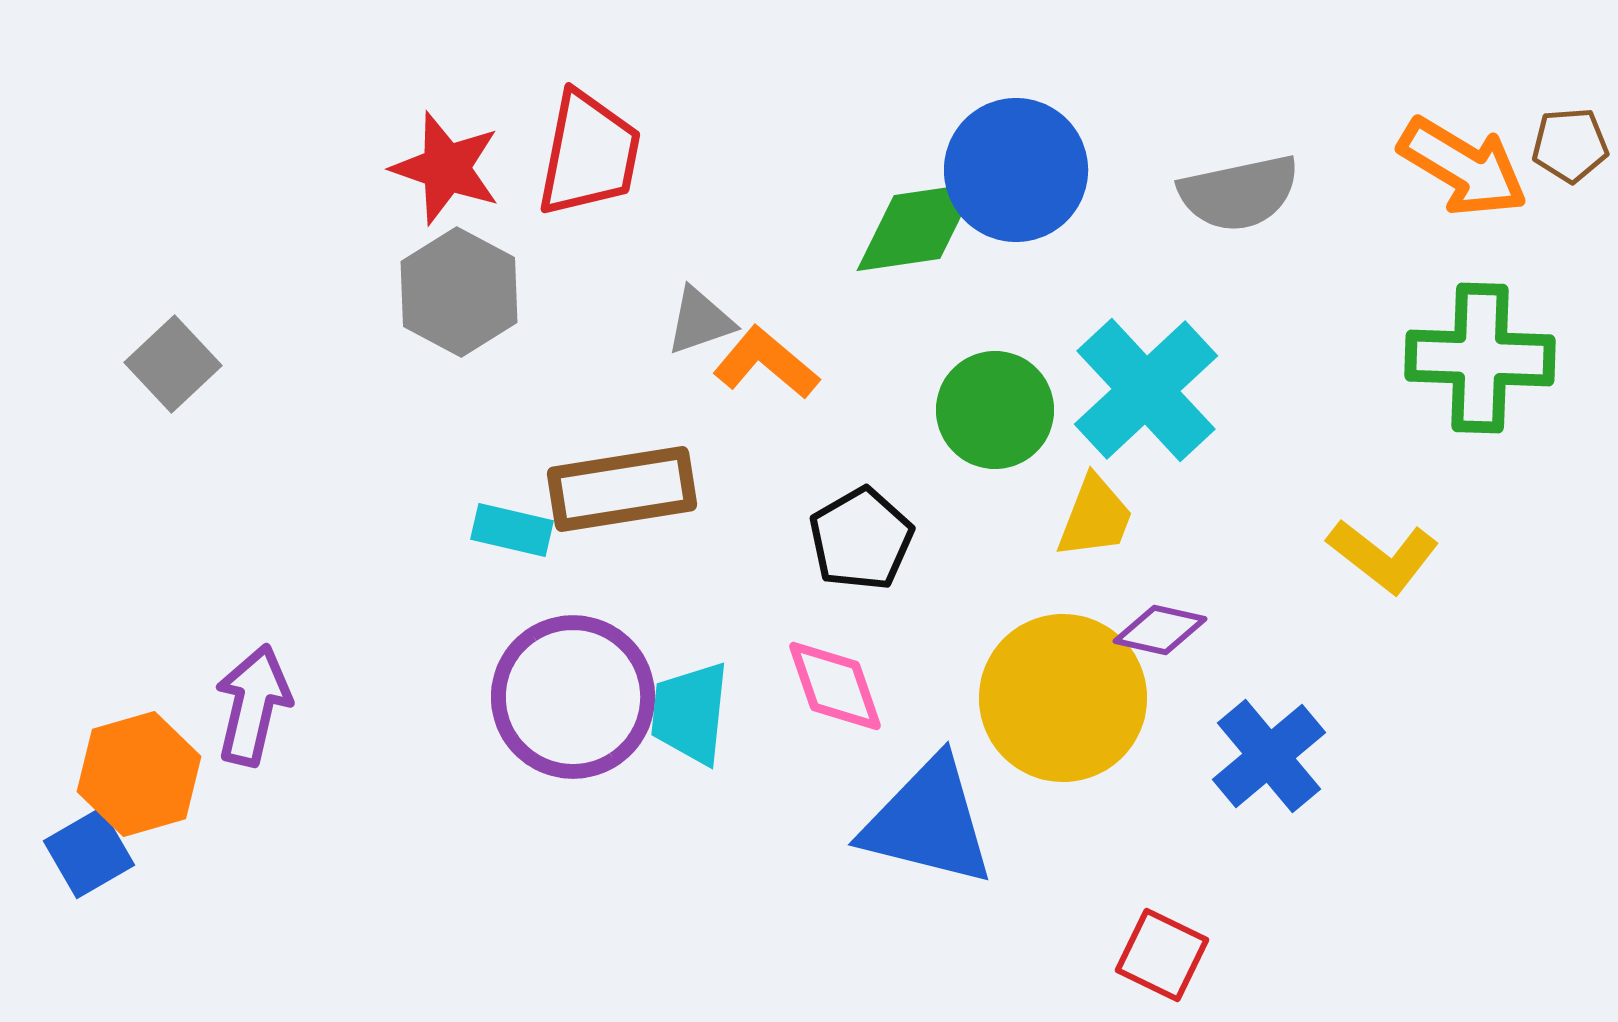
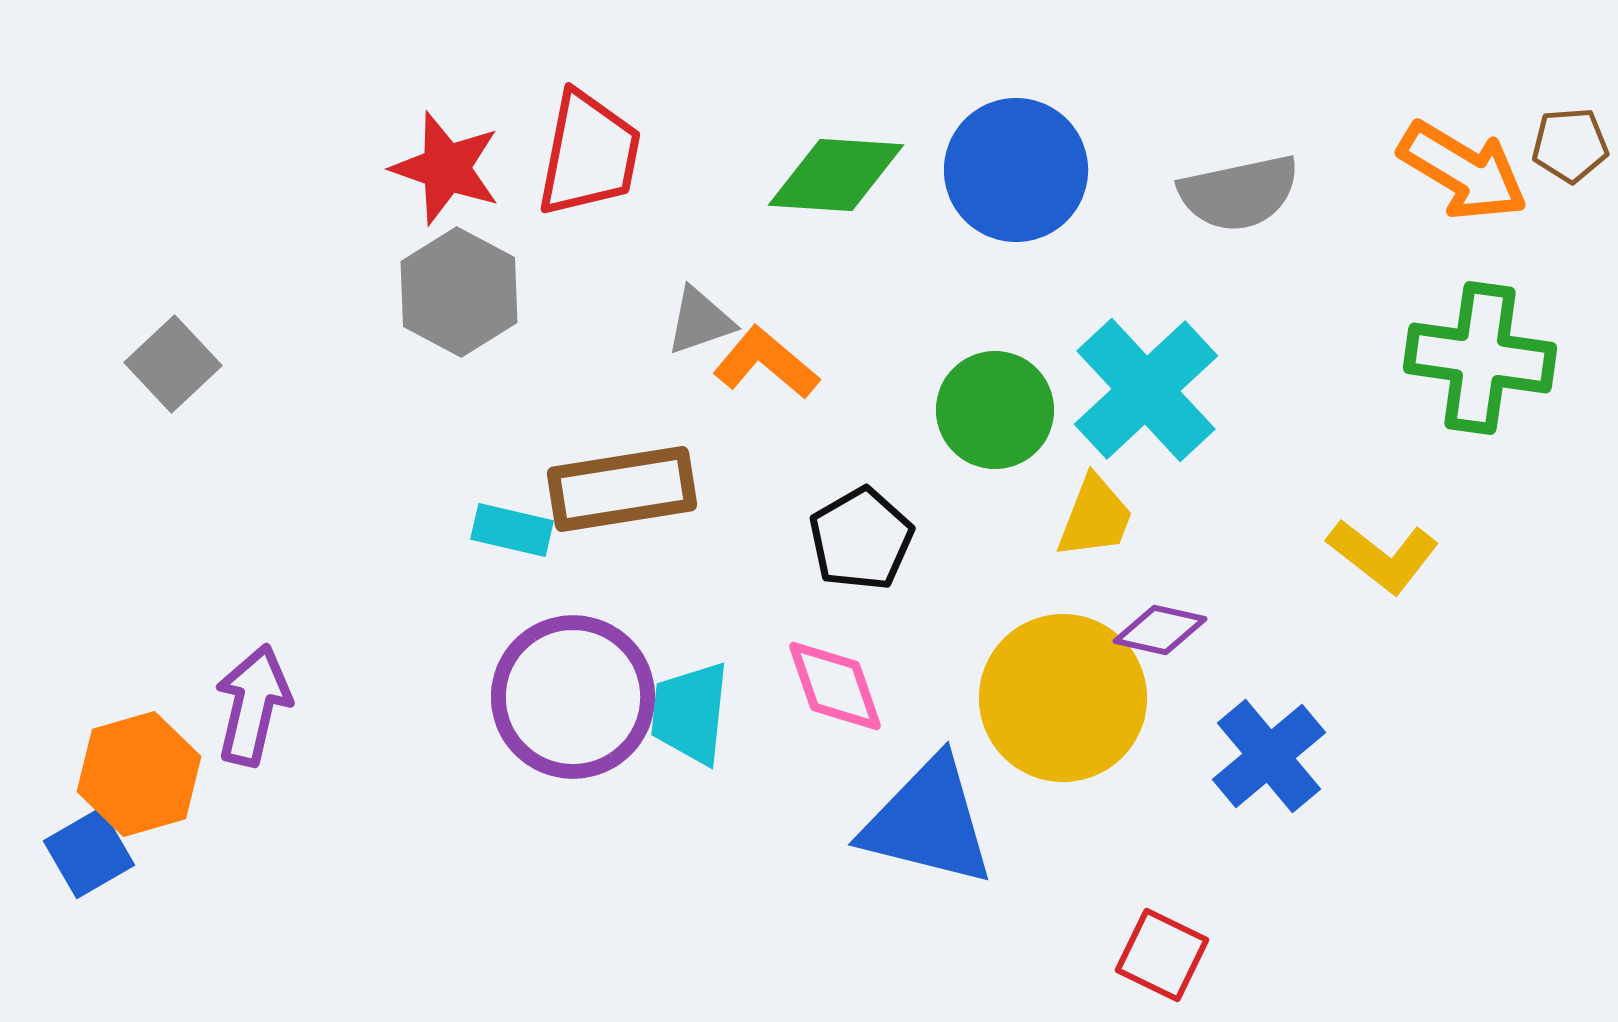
orange arrow: moved 4 px down
green diamond: moved 81 px left, 52 px up; rotated 12 degrees clockwise
green cross: rotated 6 degrees clockwise
